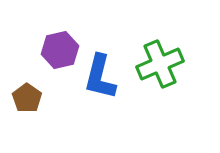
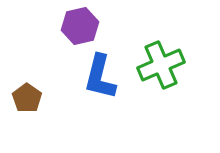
purple hexagon: moved 20 px right, 24 px up
green cross: moved 1 px right, 1 px down
